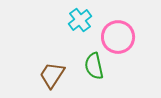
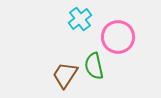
cyan cross: moved 1 px up
brown trapezoid: moved 13 px right
